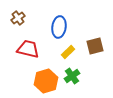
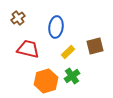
blue ellipse: moved 3 px left
